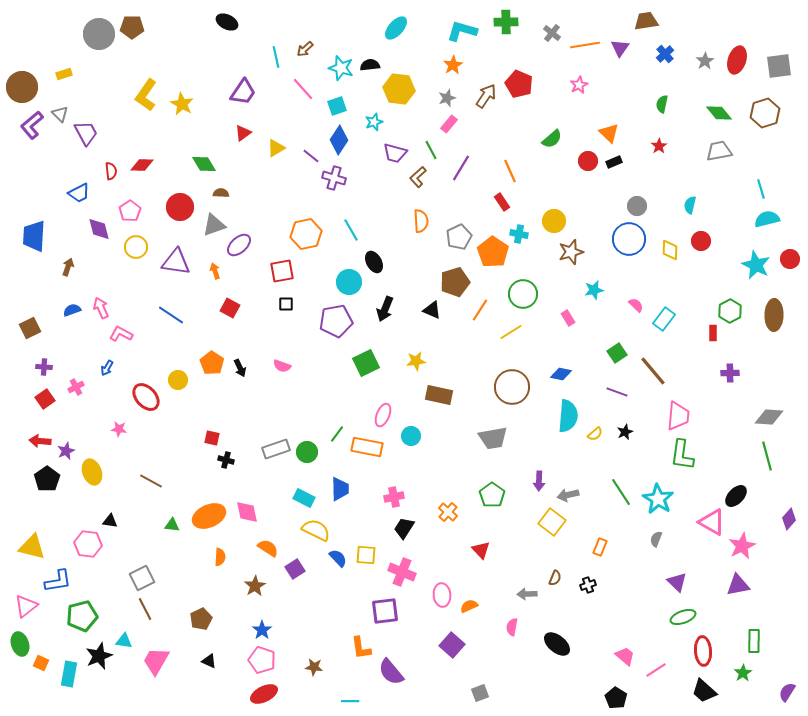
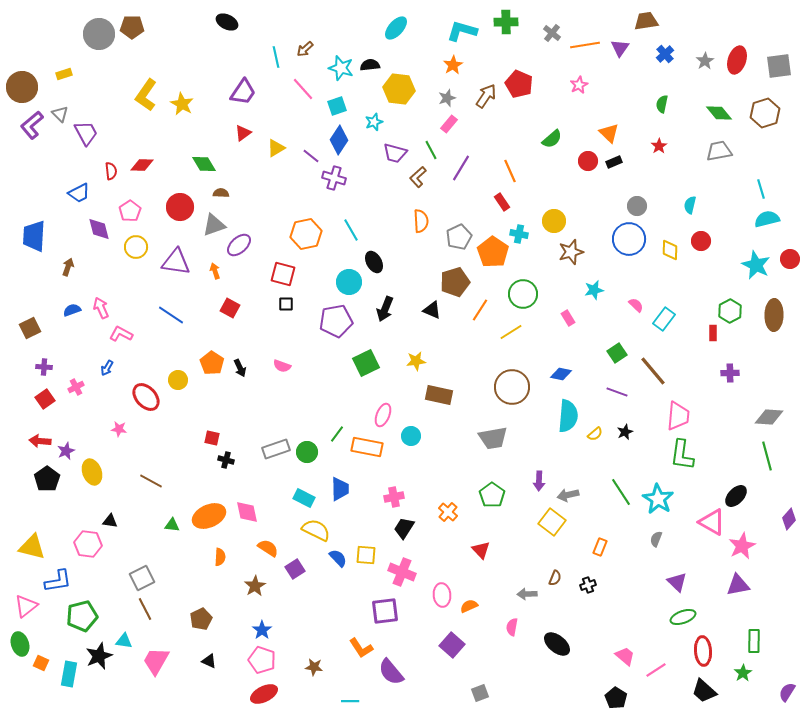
red square at (282, 271): moved 1 px right, 3 px down; rotated 25 degrees clockwise
orange L-shape at (361, 648): rotated 25 degrees counterclockwise
